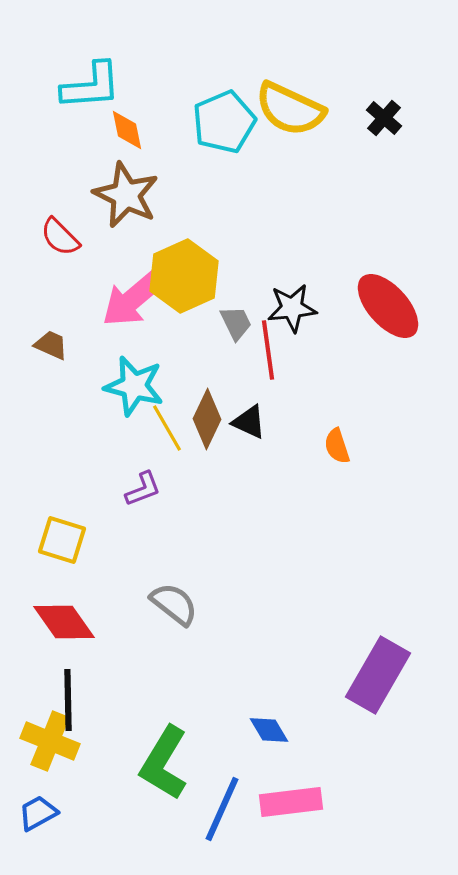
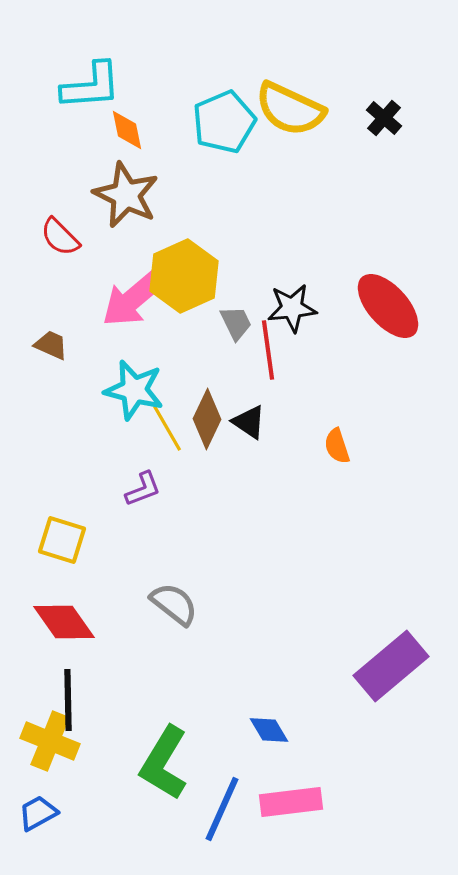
cyan star: moved 4 px down
black triangle: rotated 9 degrees clockwise
purple rectangle: moved 13 px right, 9 px up; rotated 20 degrees clockwise
